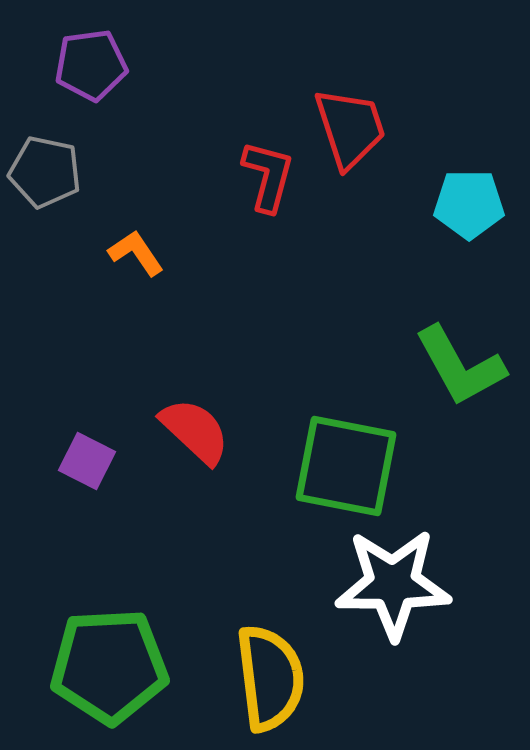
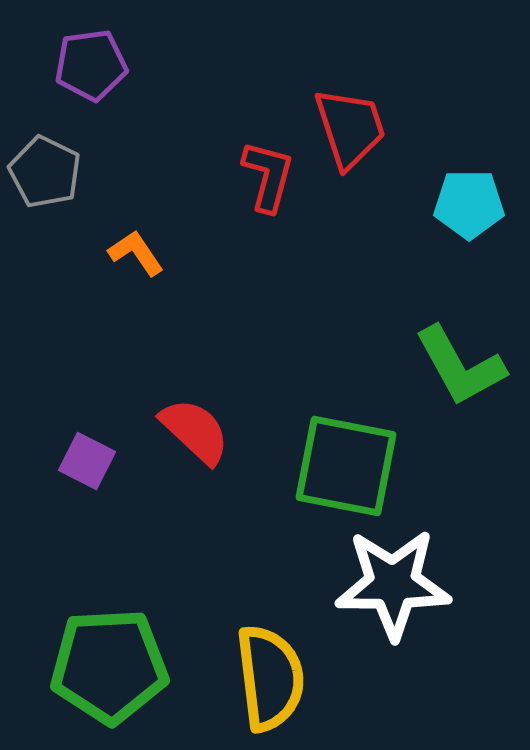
gray pentagon: rotated 14 degrees clockwise
